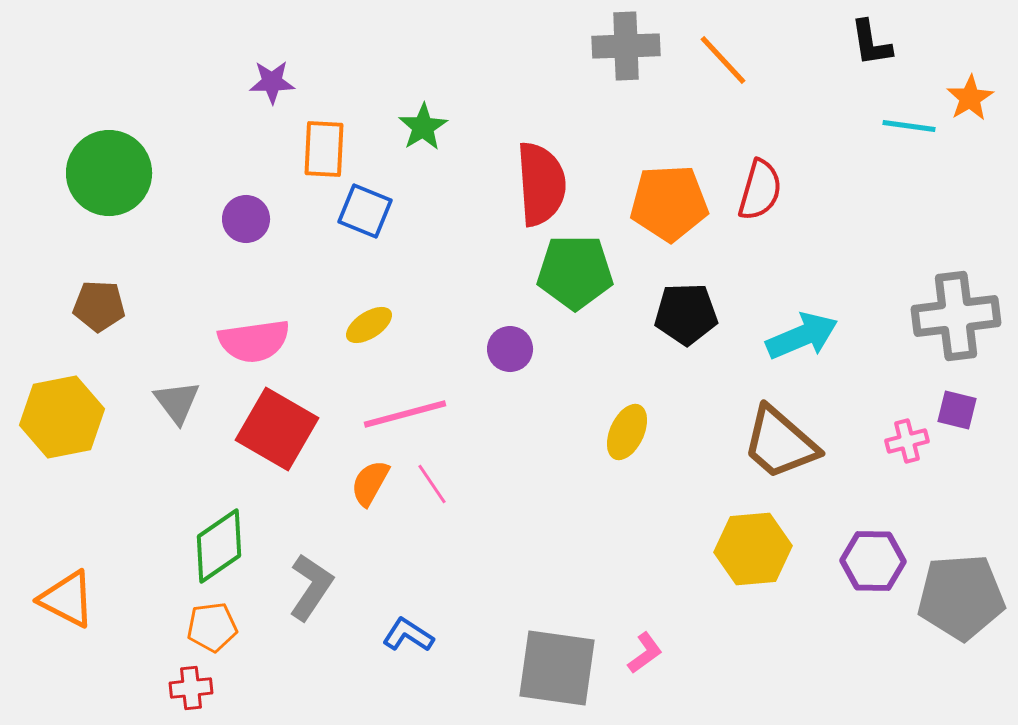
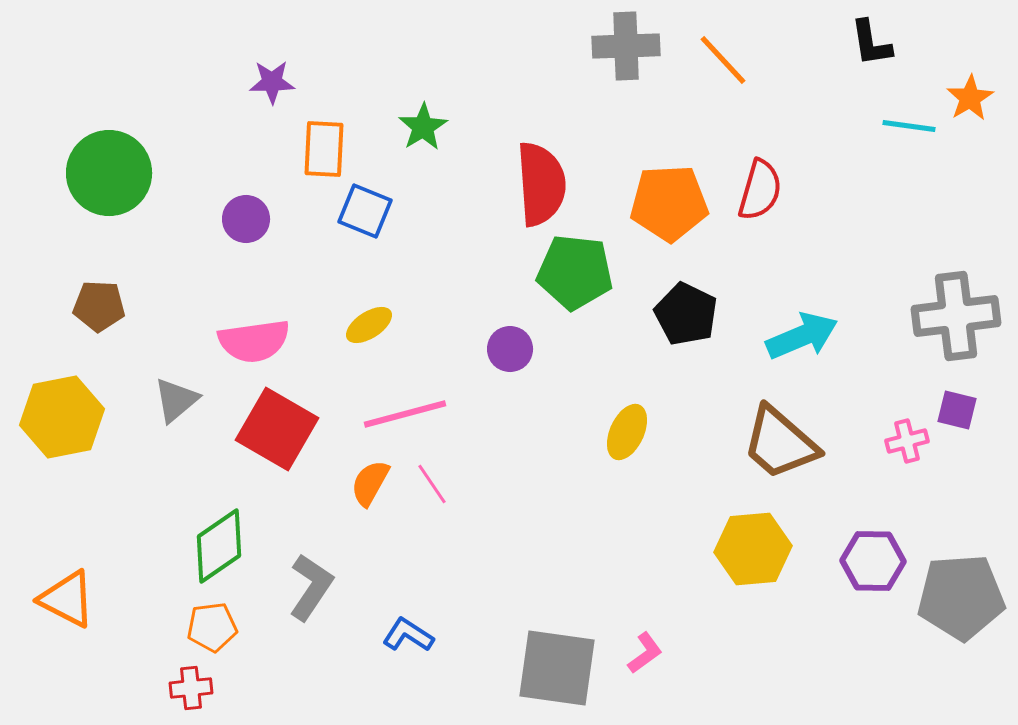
green pentagon at (575, 272): rotated 6 degrees clockwise
black pentagon at (686, 314): rotated 28 degrees clockwise
gray triangle at (177, 402): moved 1 px left, 2 px up; rotated 27 degrees clockwise
